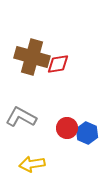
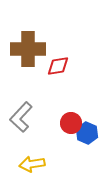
brown cross: moved 4 px left, 8 px up; rotated 16 degrees counterclockwise
red diamond: moved 2 px down
gray L-shape: rotated 76 degrees counterclockwise
red circle: moved 4 px right, 5 px up
